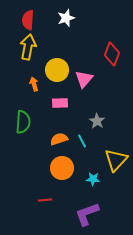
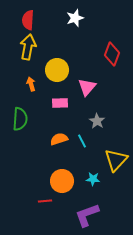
white star: moved 9 px right
pink triangle: moved 3 px right, 8 px down
orange arrow: moved 3 px left
green semicircle: moved 3 px left, 3 px up
orange circle: moved 13 px down
red line: moved 1 px down
purple L-shape: moved 1 px down
